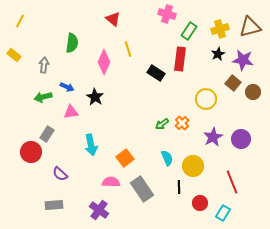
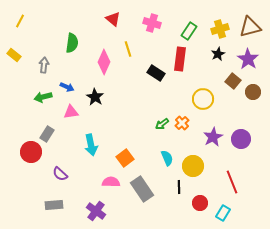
pink cross at (167, 14): moved 15 px left, 9 px down
purple star at (243, 60): moved 5 px right, 1 px up; rotated 25 degrees clockwise
brown square at (233, 83): moved 2 px up
yellow circle at (206, 99): moved 3 px left
purple cross at (99, 210): moved 3 px left, 1 px down
